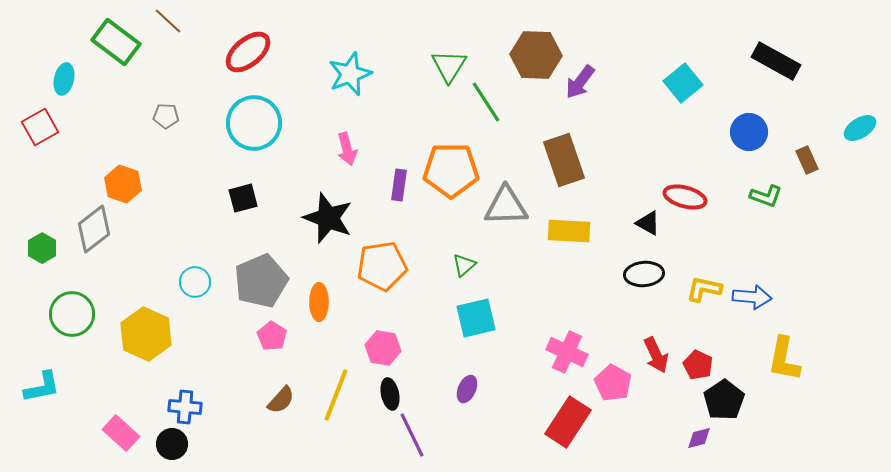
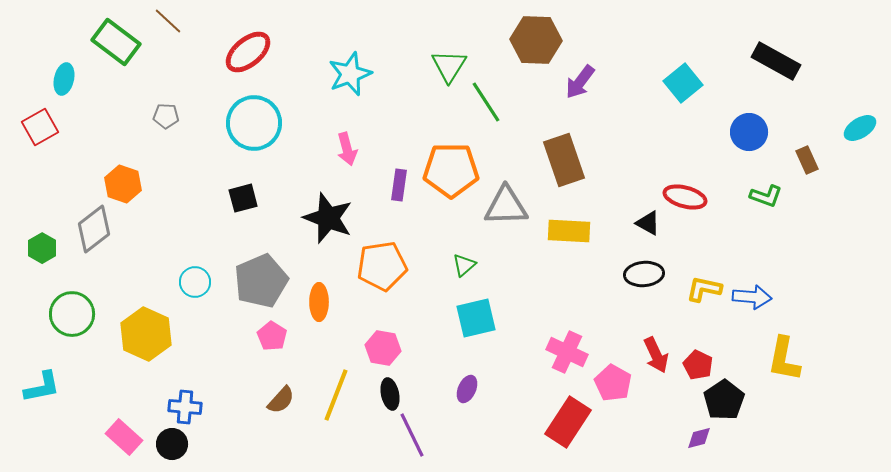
brown hexagon at (536, 55): moved 15 px up
pink rectangle at (121, 433): moved 3 px right, 4 px down
